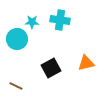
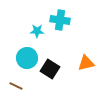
cyan star: moved 5 px right, 9 px down
cyan circle: moved 10 px right, 19 px down
black square: moved 1 px left, 1 px down; rotated 30 degrees counterclockwise
